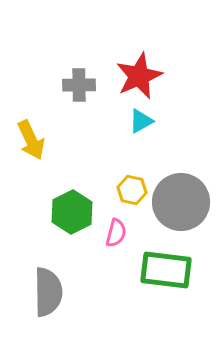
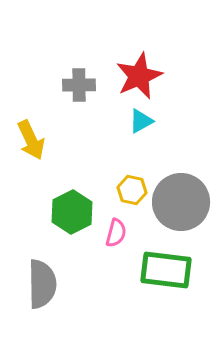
gray semicircle: moved 6 px left, 8 px up
